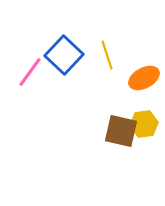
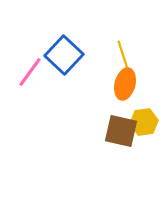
yellow line: moved 16 px right
orange ellipse: moved 19 px left, 6 px down; rotated 48 degrees counterclockwise
yellow hexagon: moved 2 px up
